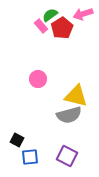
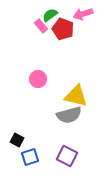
red pentagon: moved 1 px right, 1 px down; rotated 20 degrees counterclockwise
blue square: rotated 12 degrees counterclockwise
